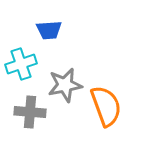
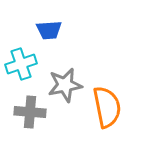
orange semicircle: moved 1 px right, 1 px down; rotated 9 degrees clockwise
